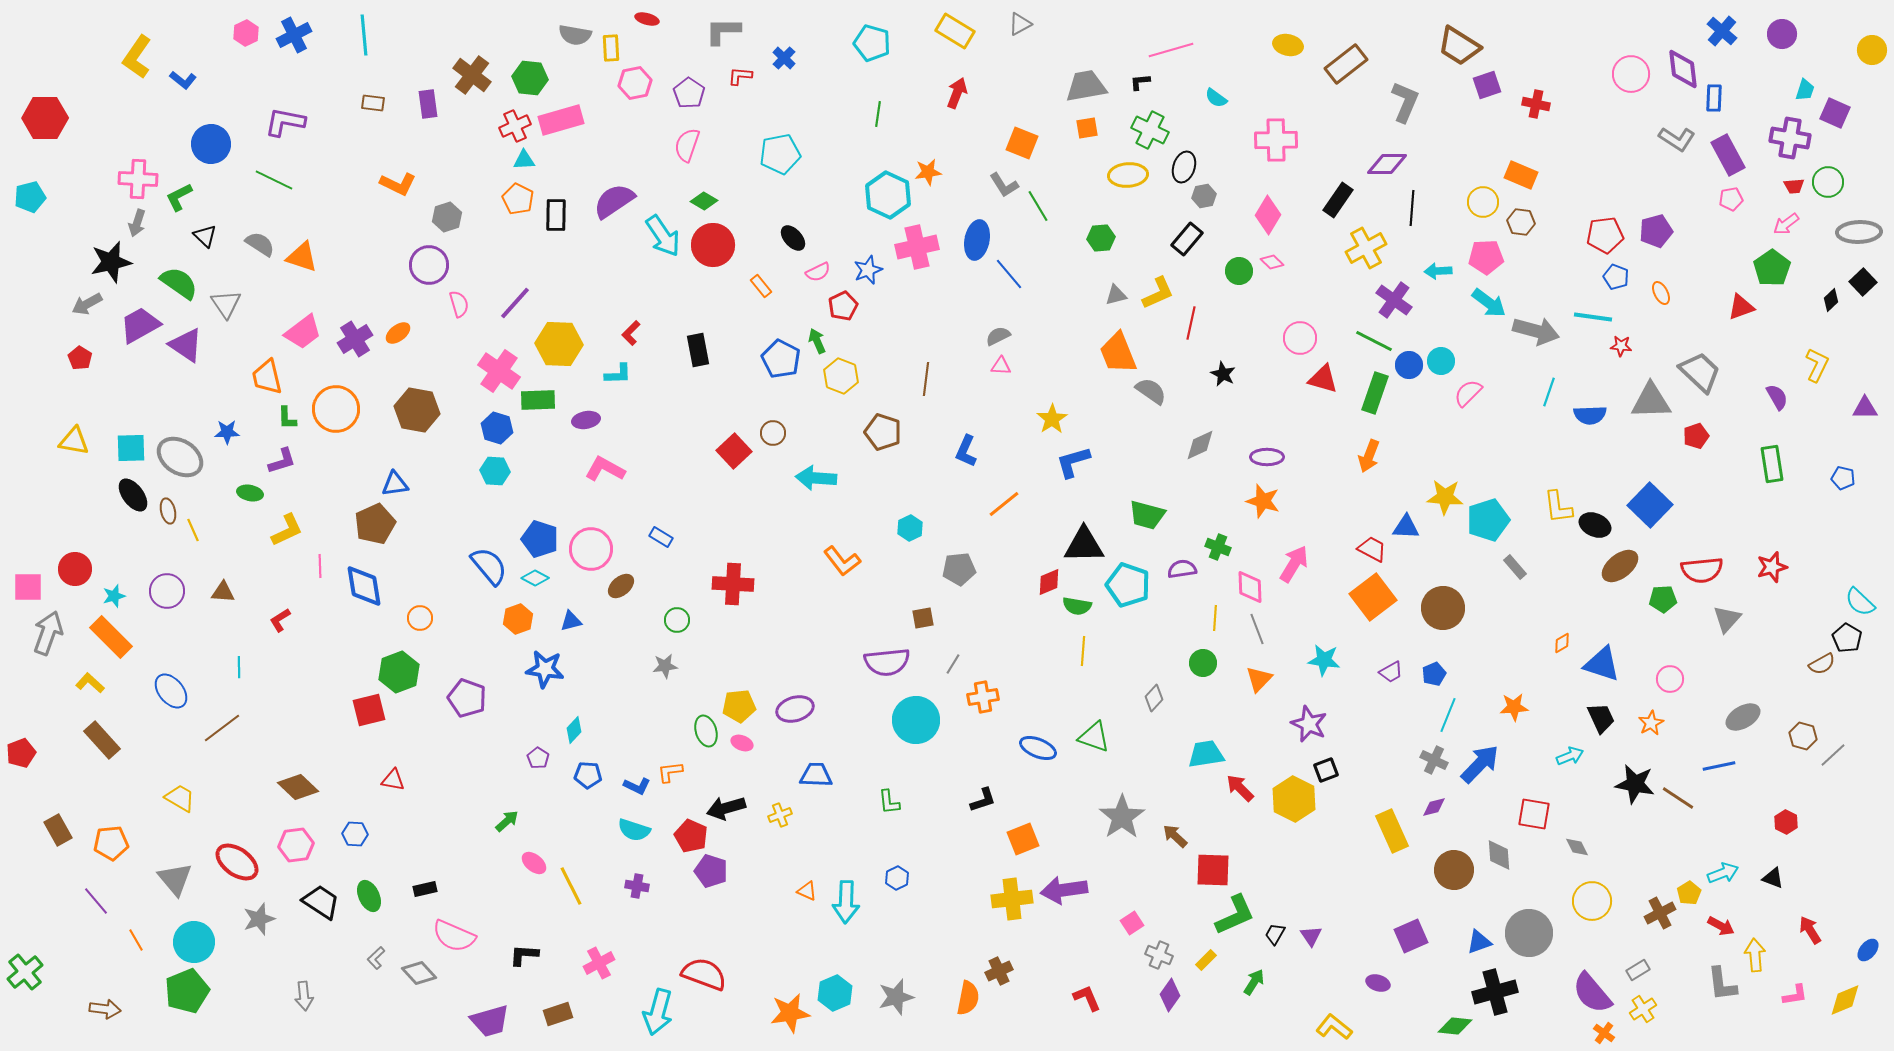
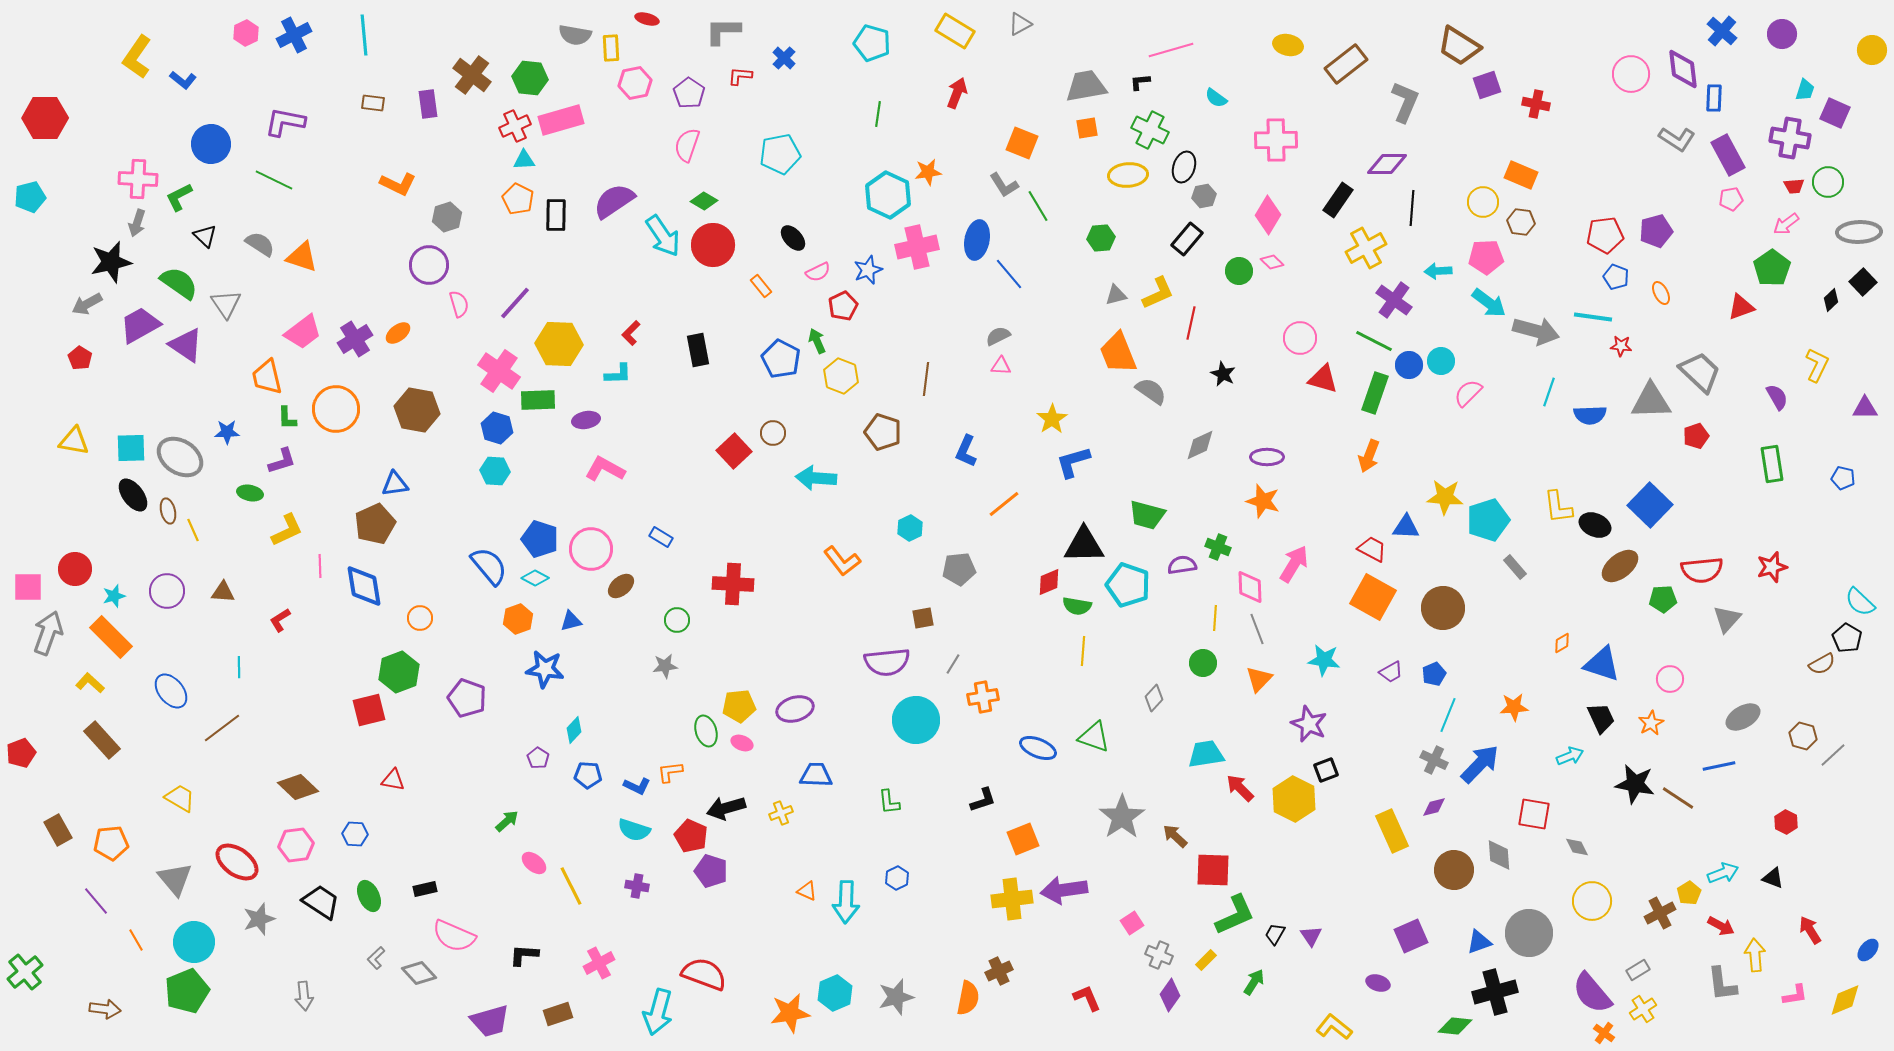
purple semicircle at (1182, 569): moved 4 px up
orange square at (1373, 597): rotated 24 degrees counterclockwise
yellow cross at (780, 815): moved 1 px right, 2 px up
